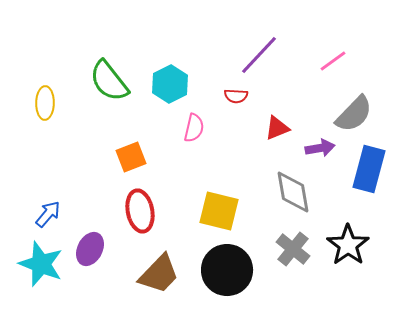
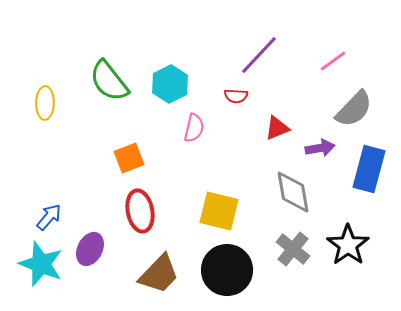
gray semicircle: moved 5 px up
orange square: moved 2 px left, 1 px down
blue arrow: moved 1 px right, 3 px down
